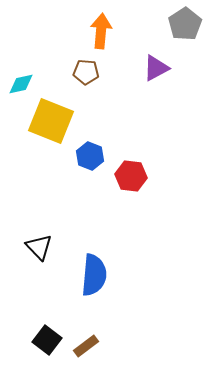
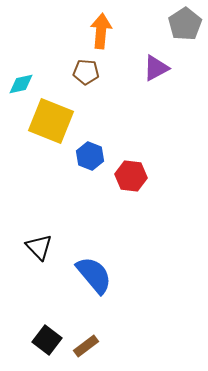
blue semicircle: rotated 45 degrees counterclockwise
